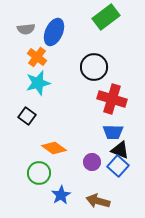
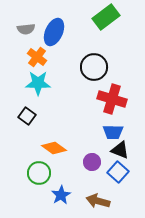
cyan star: rotated 15 degrees clockwise
blue square: moved 6 px down
